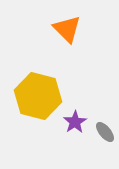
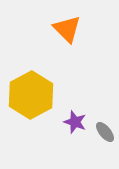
yellow hexagon: moved 7 px left, 1 px up; rotated 18 degrees clockwise
purple star: rotated 20 degrees counterclockwise
